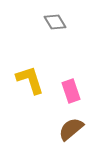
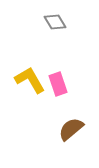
yellow L-shape: rotated 12 degrees counterclockwise
pink rectangle: moved 13 px left, 7 px up
